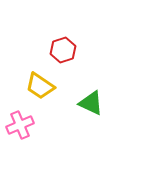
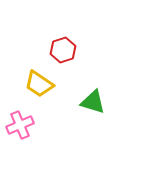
yellow trapezoid: moved 1 px left, 2 px up
green triangle: moved 2 px right, 1 px up; rotated 8 degrees counterclockwise
